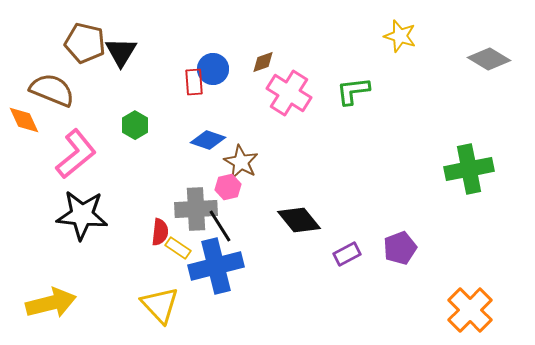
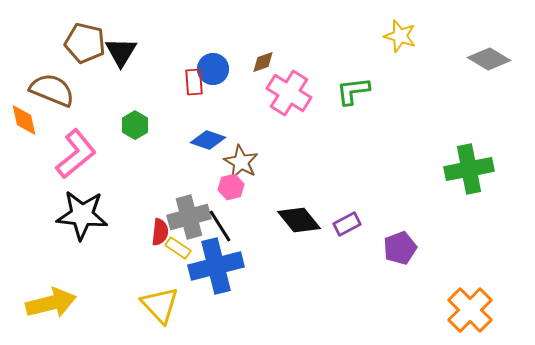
orange diamond: rotated 12 degrees clockwise
pink hexagon: moved 3 px right
gray cross: moved 7 px left, 8 px down; rotated 12 degrees counterclockwise
purple rectangle: moved 30 px up
